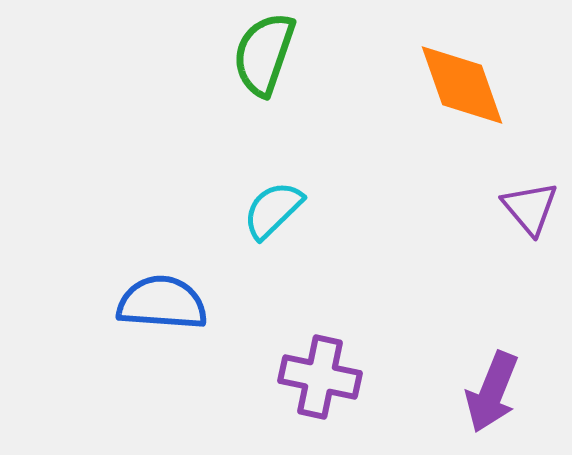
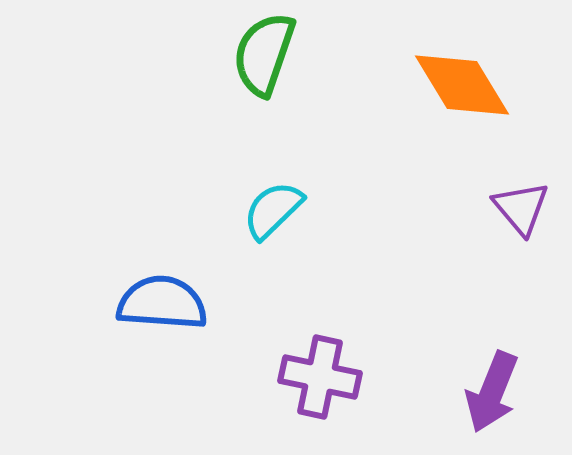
orange diamond: rotated 12 degrees counterclockwise
purple triangle: moved 9 px left
